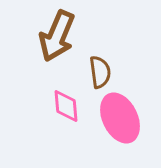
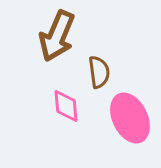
brown semicircle: moved 1 px left
pink ellipse: moved 10 px right
